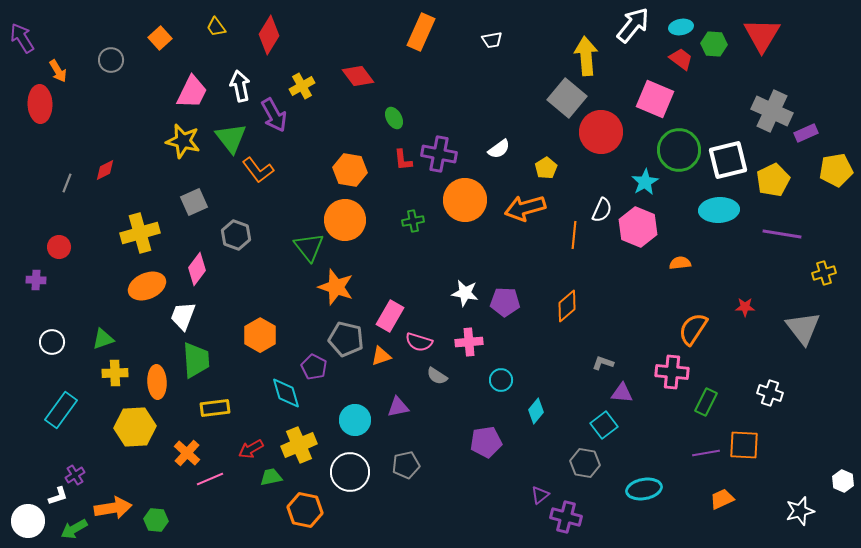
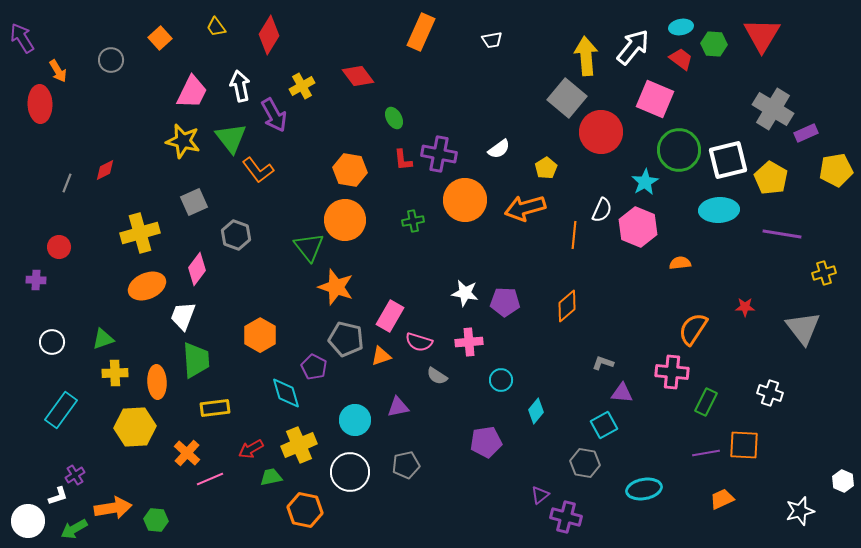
white arrow at (633, 25): moved 22 px down
gray cross at (772, 111): moved 1 px right, 2 px up; rotated 6 degrees clockwise
yellow pentagon at (773, 180): moved 2 px left, 2 px up; rotated 16 degrees counterclockwise
cyan square at (604, 425): rotated 8 degrees clockwise
